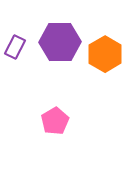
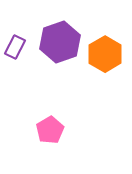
purple hexagon: rotated 18 degrees counterclockwise
pink pentagon: moved 5 px left, 9 px down
